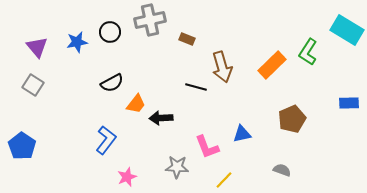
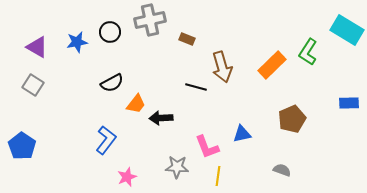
purple triangle: rotated 20 degrees counterclockwise
yellow line: moved 6 px left, 4 px up; rotated 36 degrees counterclockwise
